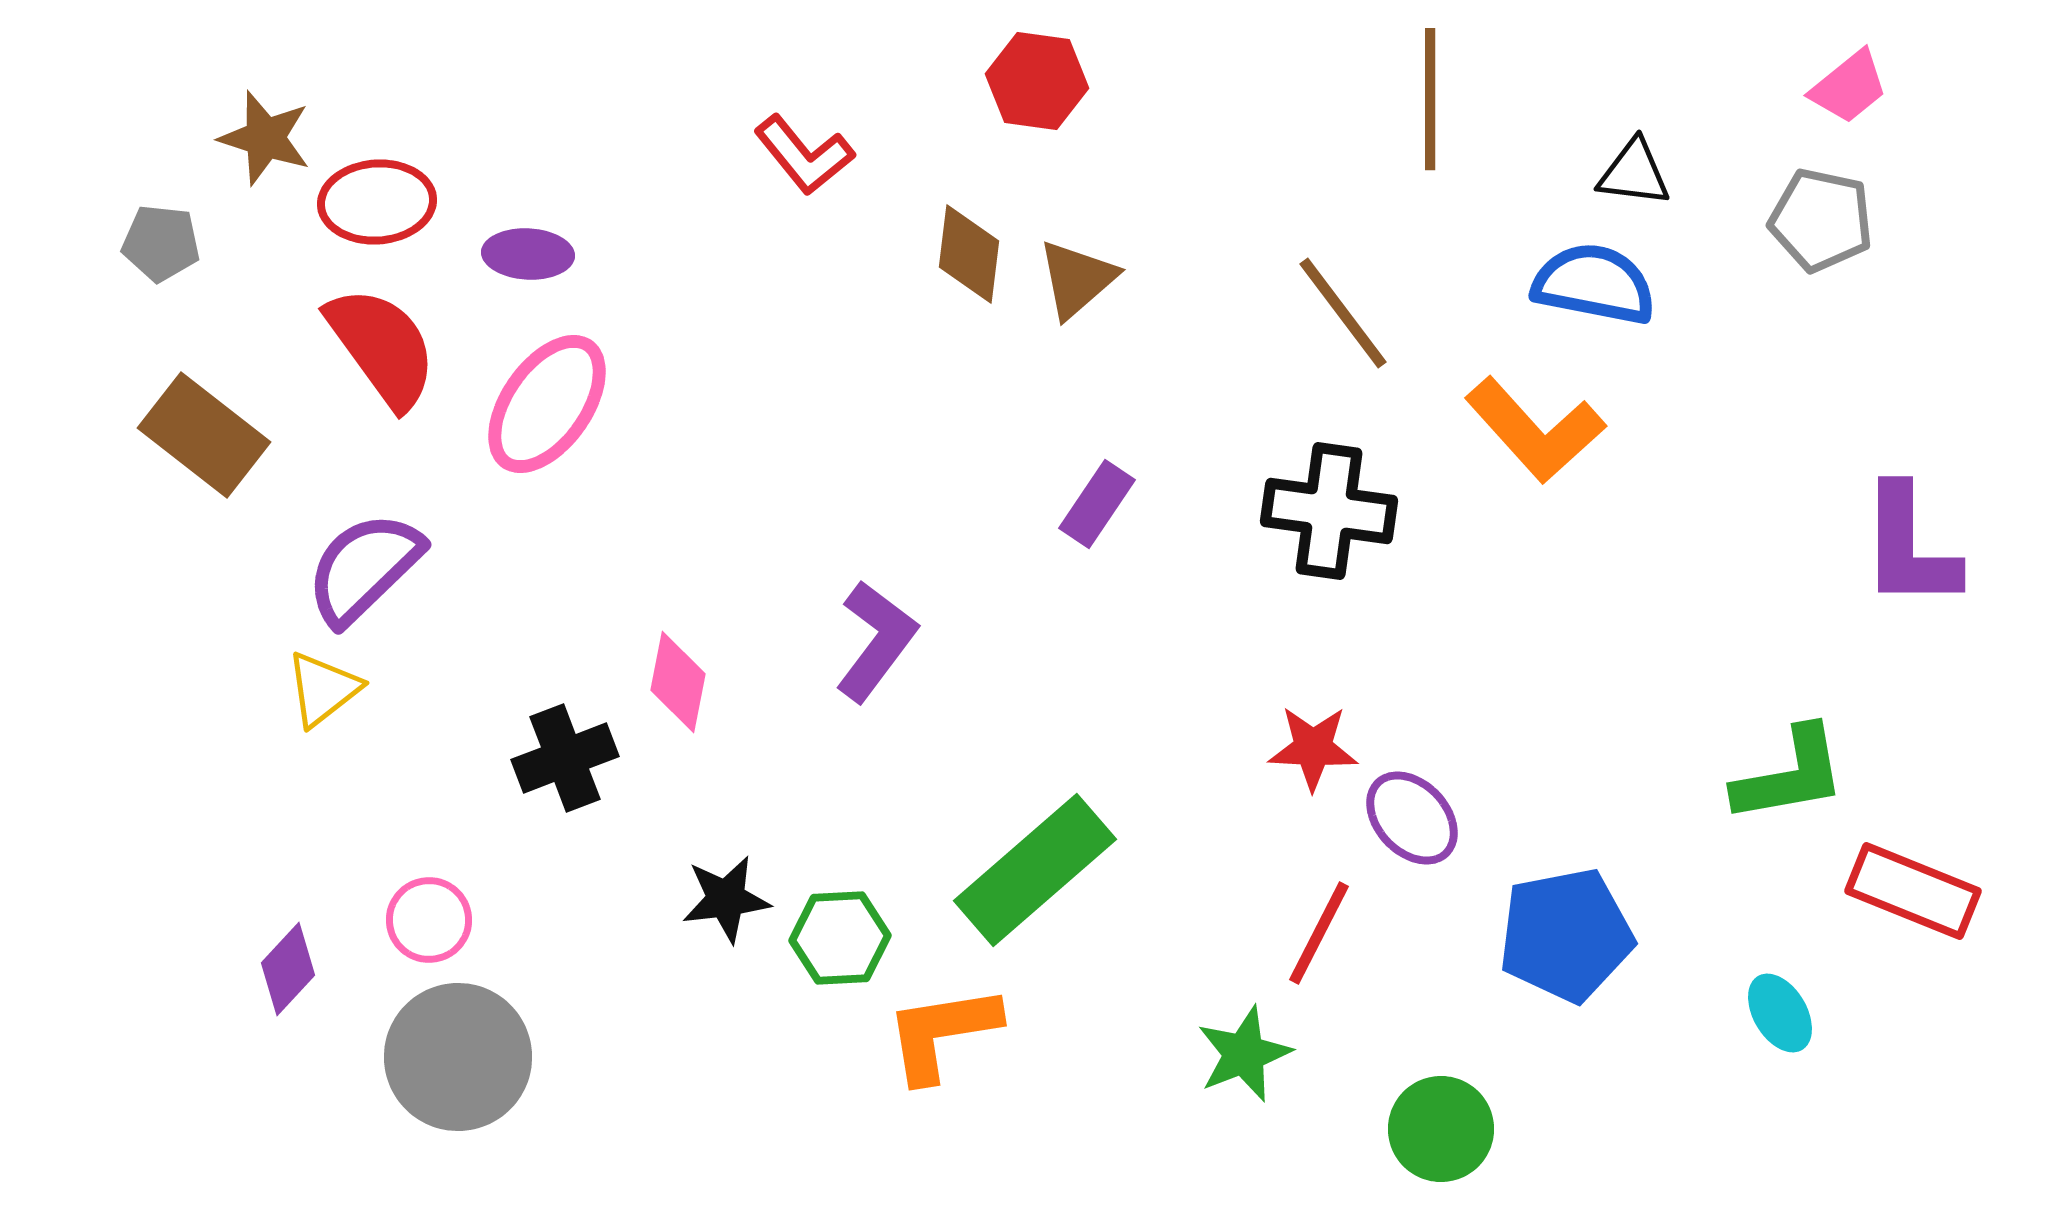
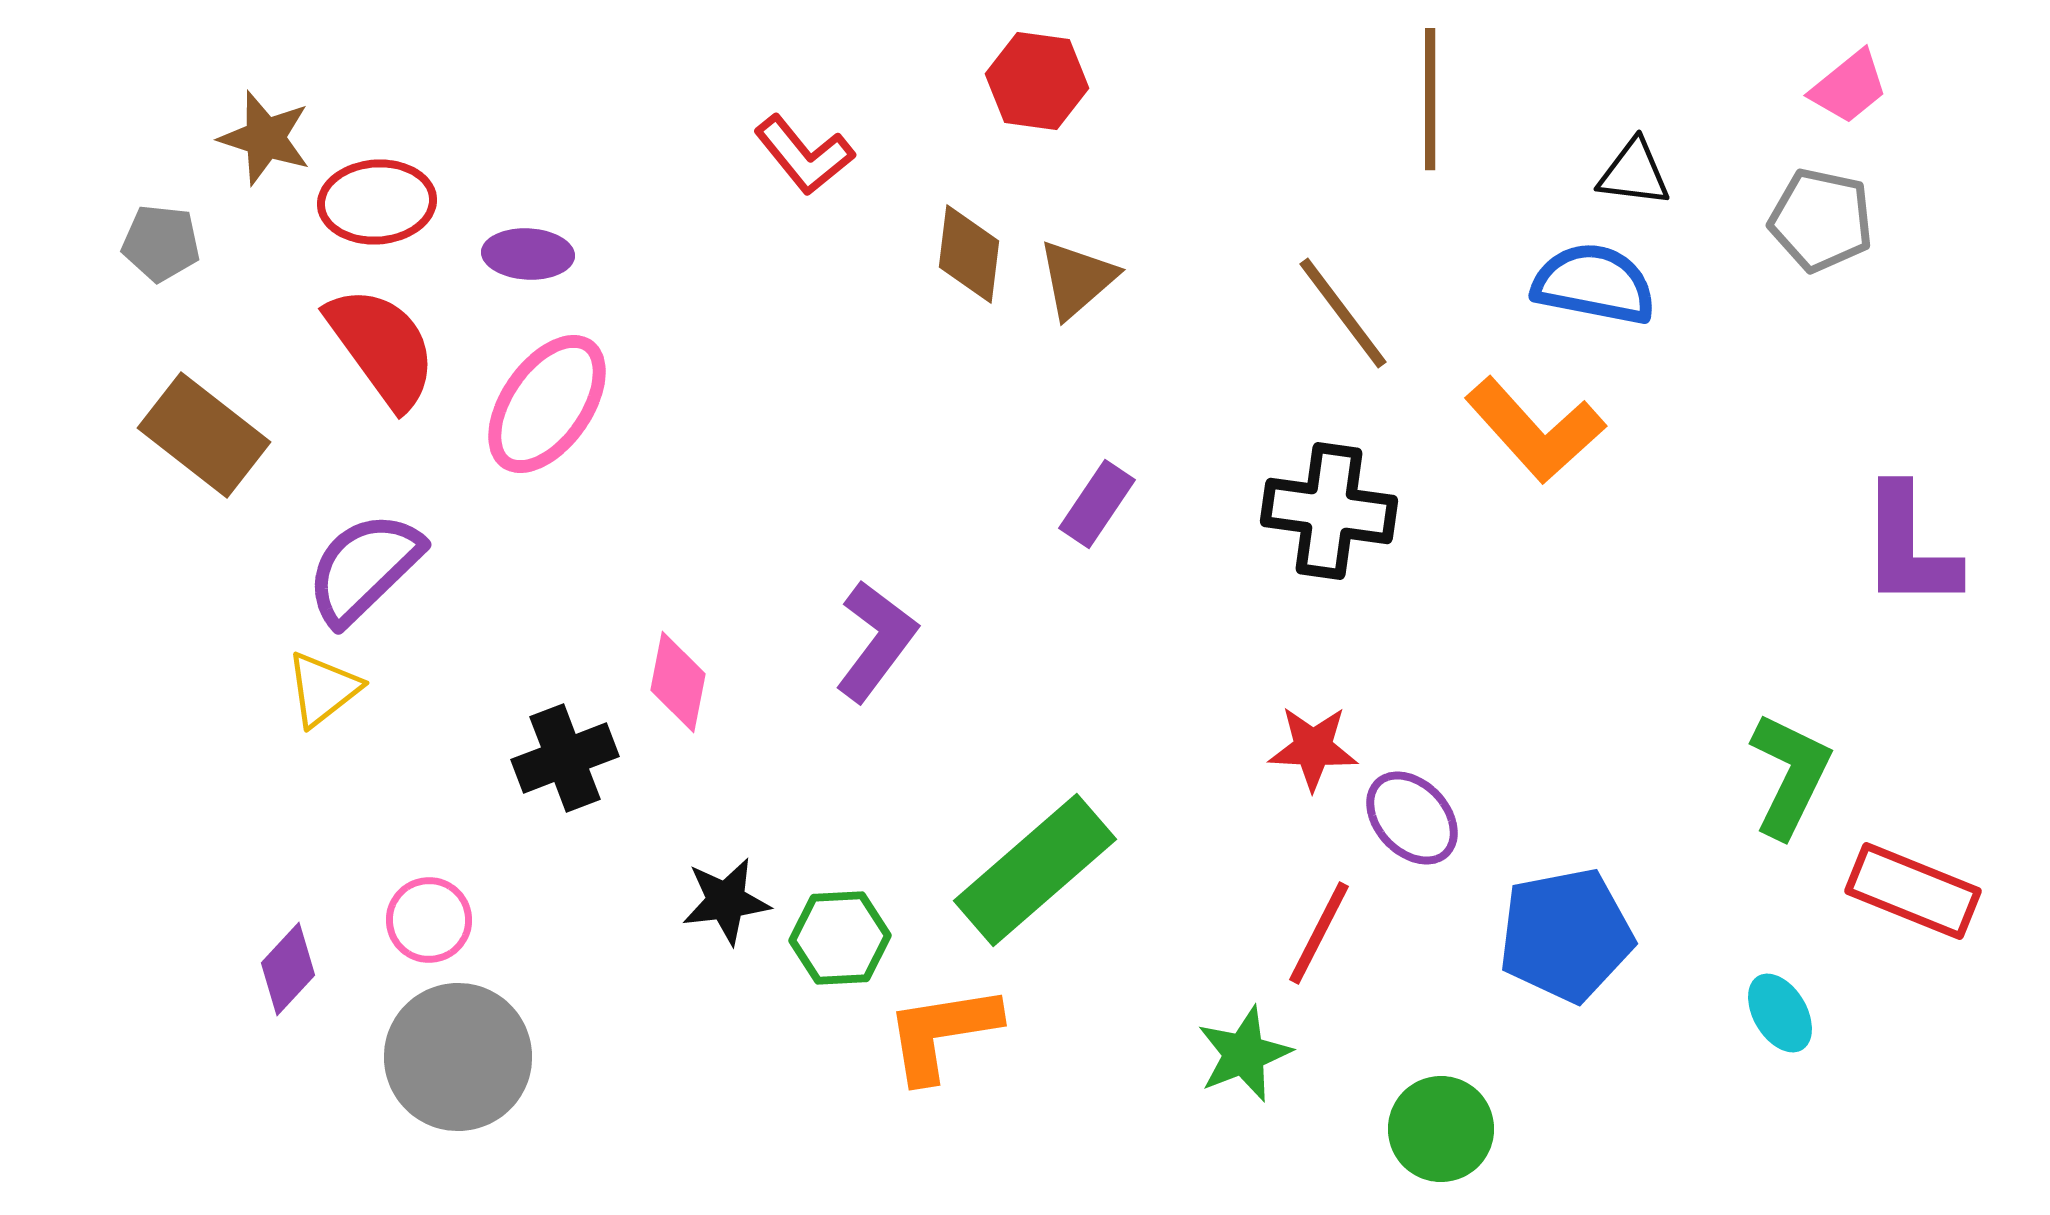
green L-shape at (1790, 775): rotated 54 degrees counterclockwise
black star at (726, 899): moved 2 px down
